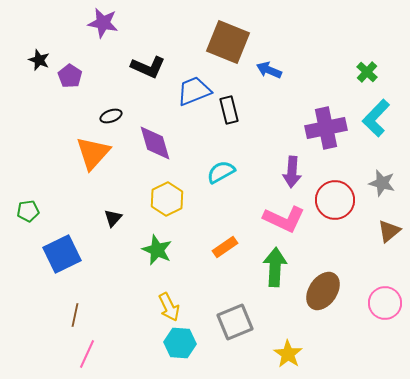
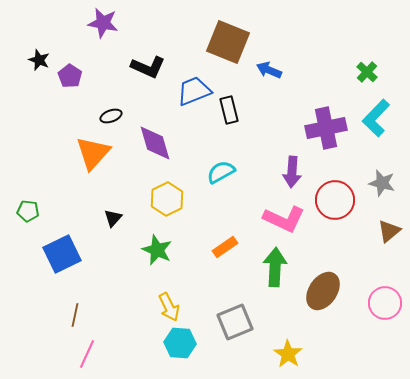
green pentagon: rotated 15 degrees clockwise
